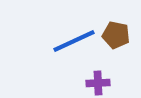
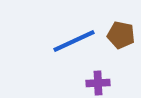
brown pentagon: moved 5 px right
